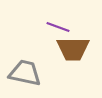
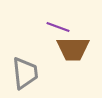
gray trapezoid: rotated 72 degrees clockwise
